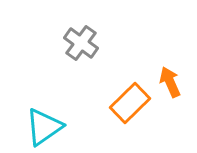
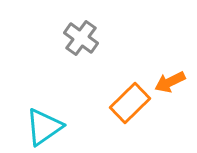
gray cross: moved 5 px up
orange arrow: rotated 92 degrees counterclockwise
